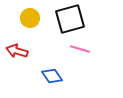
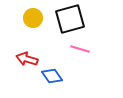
yellow circle: moved 3 px right
red arrow: moved 10 px right, 8 px down
